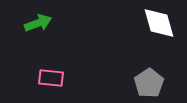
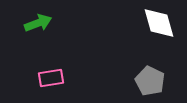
pink rectangle: rotated 15 degrees counterclockwise
gray pentagon: moved 1 px right, 2 px up; rotated 12 degrees counterclockwise
